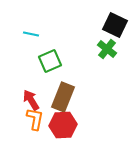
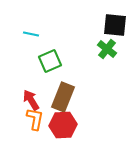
black square: rotated 20 degrees counterclockwise
